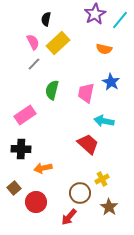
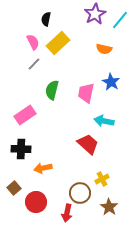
red arrow: moved 2 px left, 4 px up; rotated 30 degrees counterclockwise
